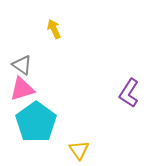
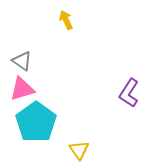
yellow arrow: moved 12 px right, 9 px up
gray triangle: moved 4 px up
